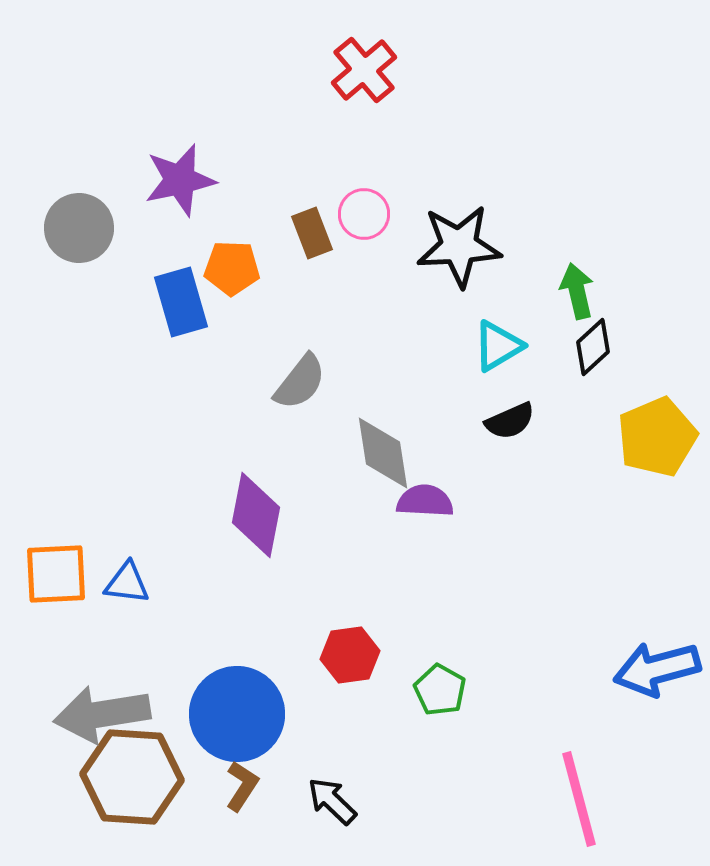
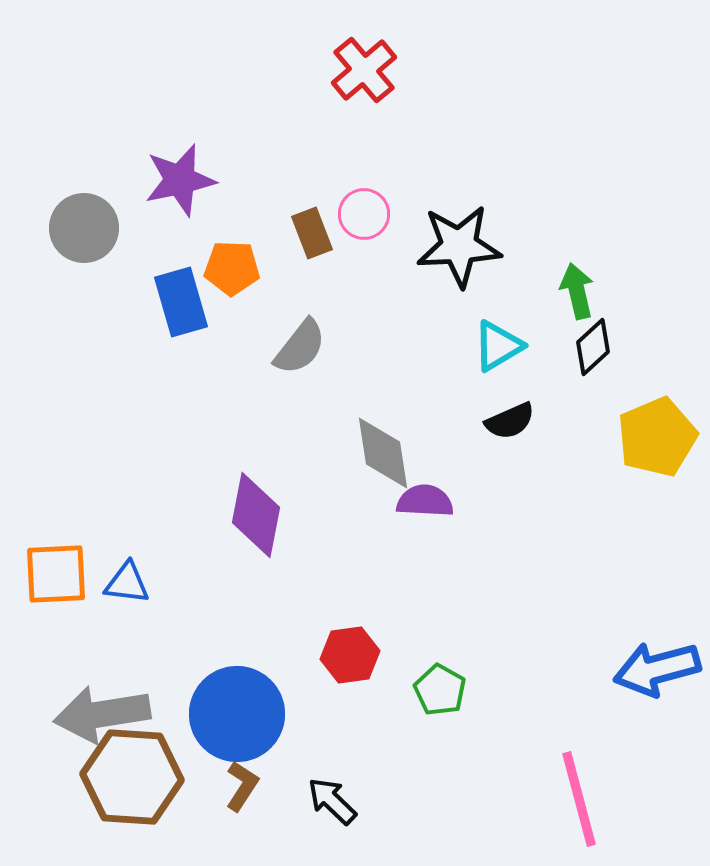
gray circle: moved 5 px right
gray semicircle: moved 35 px up
